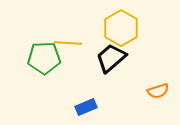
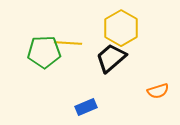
green pentagon: moved 6 px up
